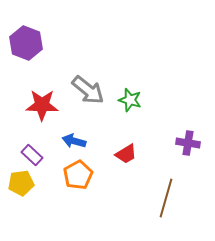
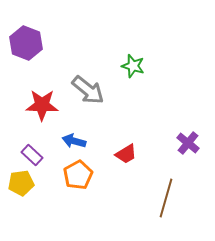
green star: moved 3 px right, 34 px up
purple cross: rotated 30 degrees clockwise
